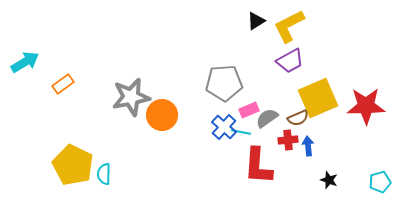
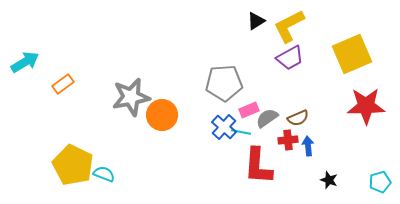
purple trapezoid: moved 3 px up
yellow square: moved 34 px right, 44 px up
cyan semicircle: rotated 110 degrees clockwise
